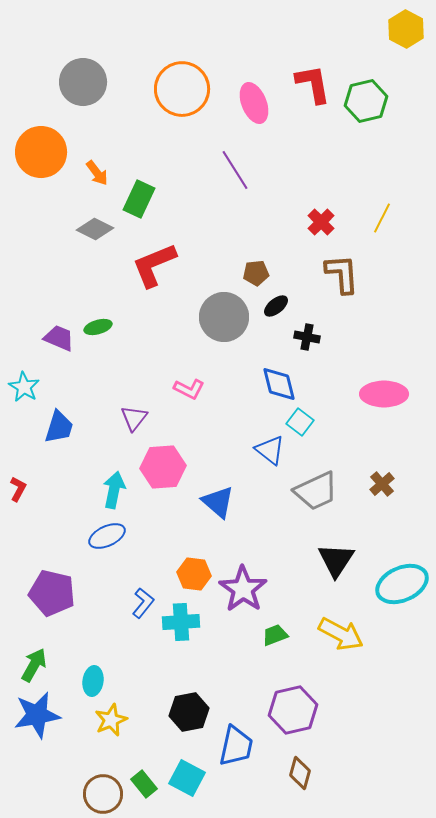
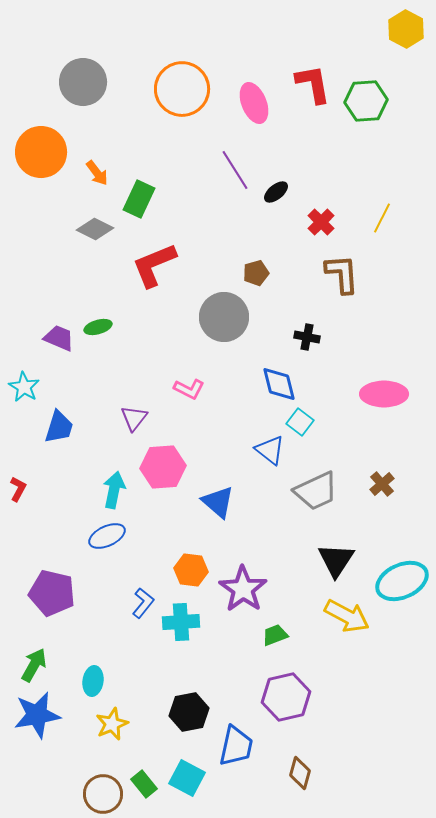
green hexagon at (366, 101): rotated 9 degrees clockwise
brown pentagon at (256, 273): rotated 10 degrees counterclockwise
black ellipse at (276, 306): moved 114 px up
orange hexagon at (194, 574): moved 3 px left, 4 px up
cyan ellipse at (402, 584): moved 3 px up
yellow arrow at (341, 634): moved 6 px right, 18 px up
purple hexagon at (293, 710): moved 7 px left, 13 px up
yellow star at (111, 720): moved 1 px right, 4 px down
